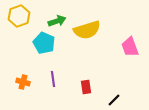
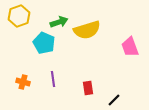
green arrow: moved 2 px right, 1 px down
red rectangle: moved 2 px right, 1 px down
